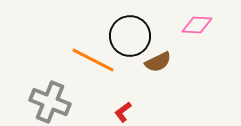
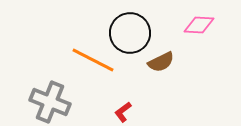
pink diamond: moved 2 px right
black circle: moved 3 px up
brown semicircle: moved 3 px right
